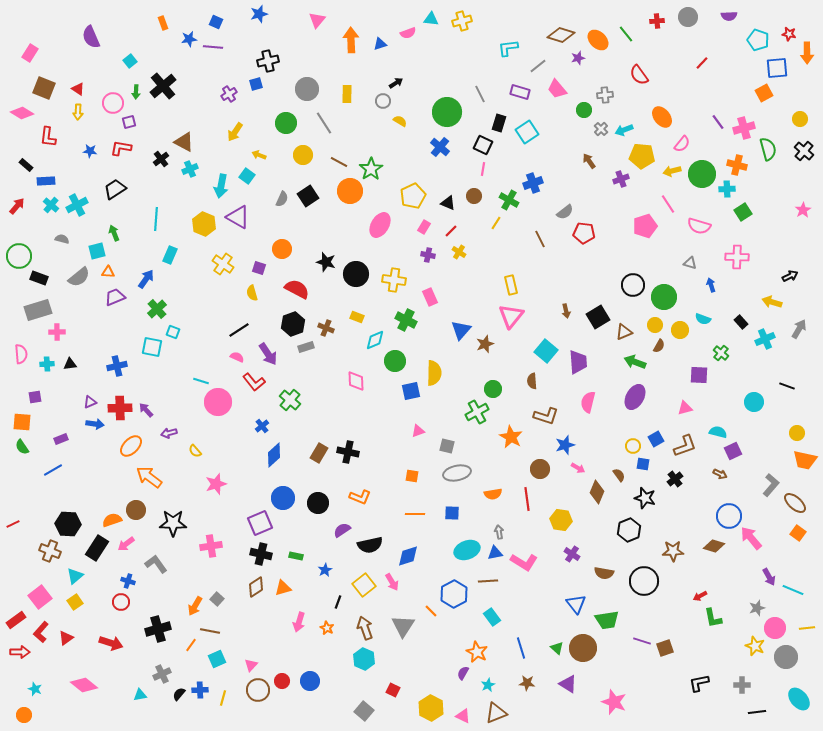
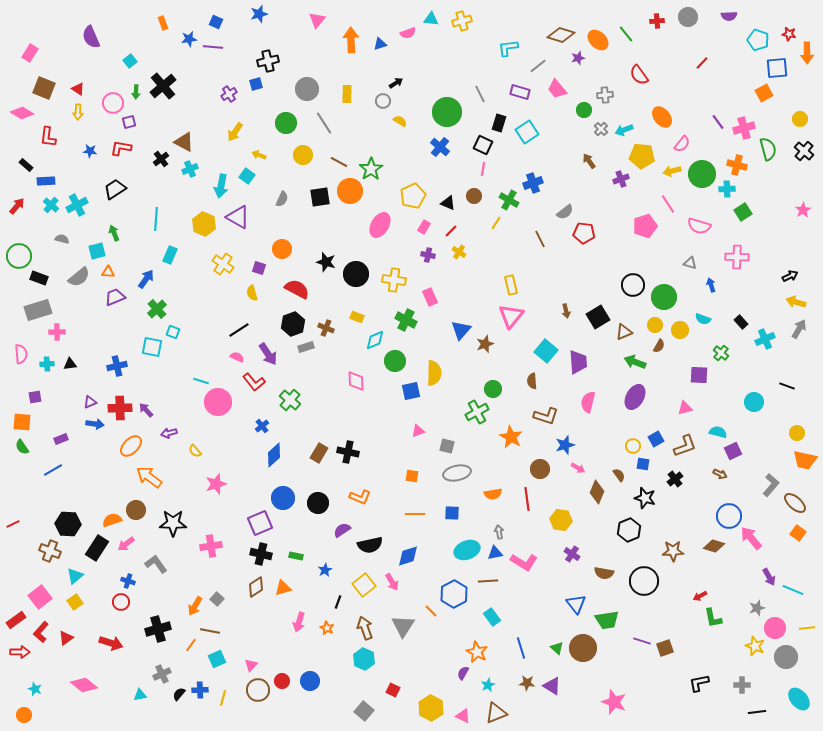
black square at (308, 196): moved 12 px right, 1 px down; rotated 25 degrees clockwise
yellow arrow at (772, 302): moved 24 px right
purple triangle at (568, 684): moved 16 px left, 2 px down
